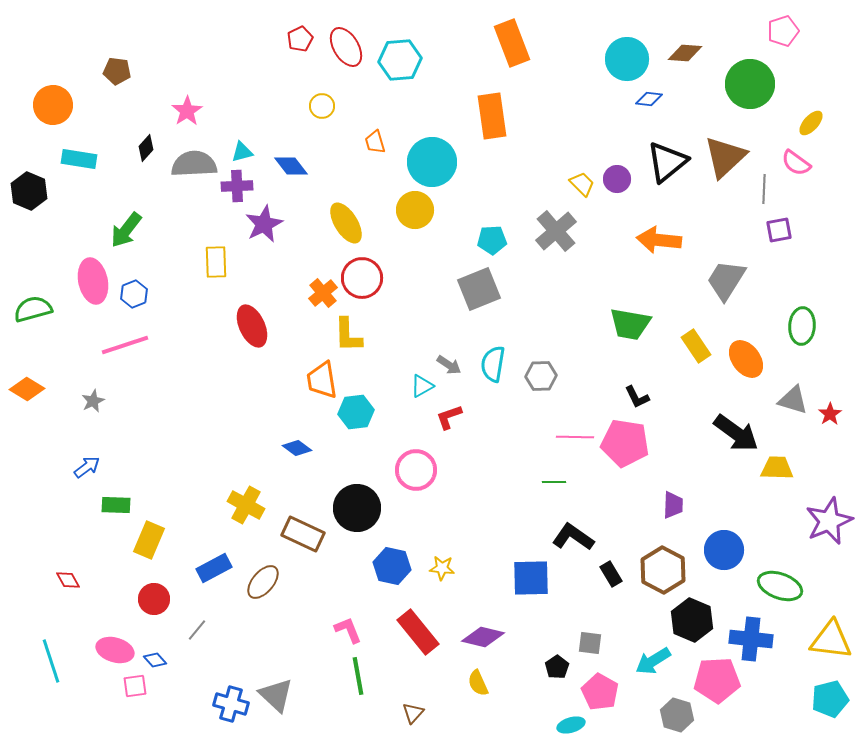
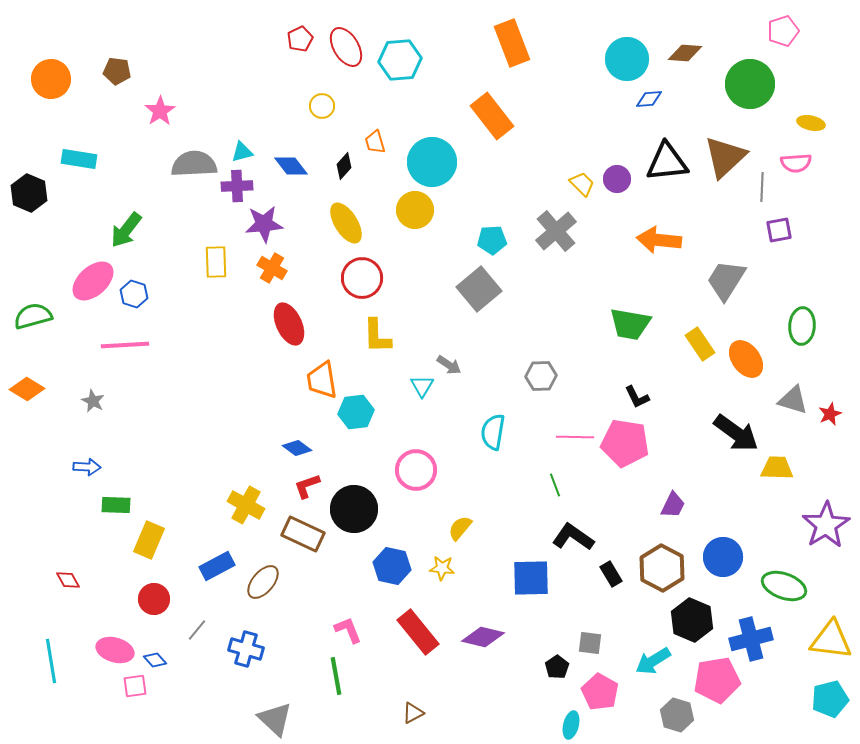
blue diamond at (649, 99): rotated 12 degrees counterclockwise
orange circle at (53, 105): moved 2 px left, 26 px up
pink star at (187, 111): moved 27 px left
orange rectangle at (492, 116): rotated 30 degrees counterclockwise
yellow ellipse at (811, 123): rotated 60 degrees clockwise
black diamond at (146, 148): moved 198 px right, 18 px down
black triangle at (667, 162): rotated 33 degrees clockwise
pink semicircle at (796, 163): rotated 40 degrees counterclockwise
gray line at (764, 189): moved 2 px left, 2 px up
black hexagon at (29, 191): moved 2 px down
purple star at (264, 224): rotated 21 degrees clockwise
pink ellipse at (93, 281): rotated 60 degrees clockwise
gray square at (479, 289): rotated 18 degrees counterclockwise
orange cross at (323, 293): moved 51 px left, 25 px up; rotated 20 degrees counterclockwise
blue hexagon at (134, 294): rotated 20 degrees counterclockwise
green semicircle at (33, 309): moved 7 px down
red ellipse at (252, 326): moved 37 px right, 2 px up
yellow L-shape at (348, 335): moved 29 px right, 1 px down
pink line at (125, 345): rotated 15 degrees clockwise
yellow rectangle at (696, 346): moved 4 px right, 2 px up
cyan semicircle at (493, 364): moved 68 px down
cyan triangle at (422, 386): rotated 30 degrees counterclockwise
gray star at (93, 401): rotated 20 degrees counterclockwise
red star at (830, 414): rotated 10 degrees clockwise
red L-shape at (449, 417): moved 142 px left, 69 px down
blue arrow at (87, 467): rotated 40 degrees clockwise
green line at (554, 482): moved 1 px right, 3 px down; rotated 70 degrees clockwise
purple trapezoid at (673, 505): rotated 24 degrees clockwise
black circle at (357, 508): moved 3 px left, 1 px down
purple star at (829, 521): moved 3 px left, 4 px down; rotated 9 degrees counterclockwise
blue circle at (724, 550): moved 1 px left, 7 px down
blue rectangle at (214, 568): moved 3 px right, 2 px up
brown hexagon at (663, 570): moved 1 px left, 2 px up
green ellipse at (780, 586): moved 4 px right
blue cross at (751, 639): rotated 21 degrees counterclockwise
cyan line at (51, 661): rotated 9 degrees clockwise
green line at (358, 676): moved 22 px left
pink pentagon at (717, 680): rotated 6 degrees counterclockwise
yellow semicircle at (478, 683): moved 18 px left, 155 px up; rotated 64 degrees clockwise
gray triangle at (276, 695): moved 1 px left, 24 px down
blue cross at (231, 704): moved 15 px right, 55 px up
brown triangle at (413, 713): rotated 20 degrees clockwise
cyan ellipse at (571, 725): rotated 60 degrees counterclockwise
